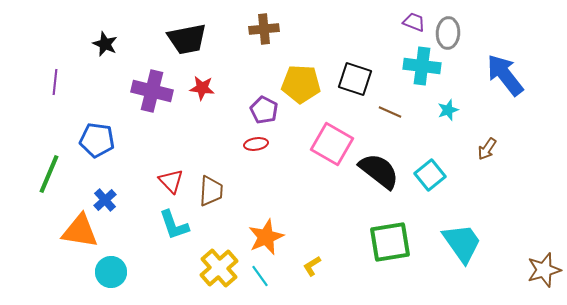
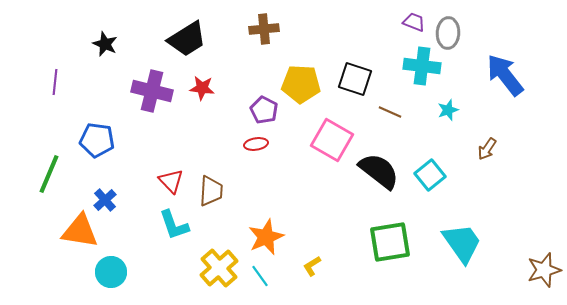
black trapezoid: rotated 21 degrees counterclockwise
pink square: moved 4 px up
